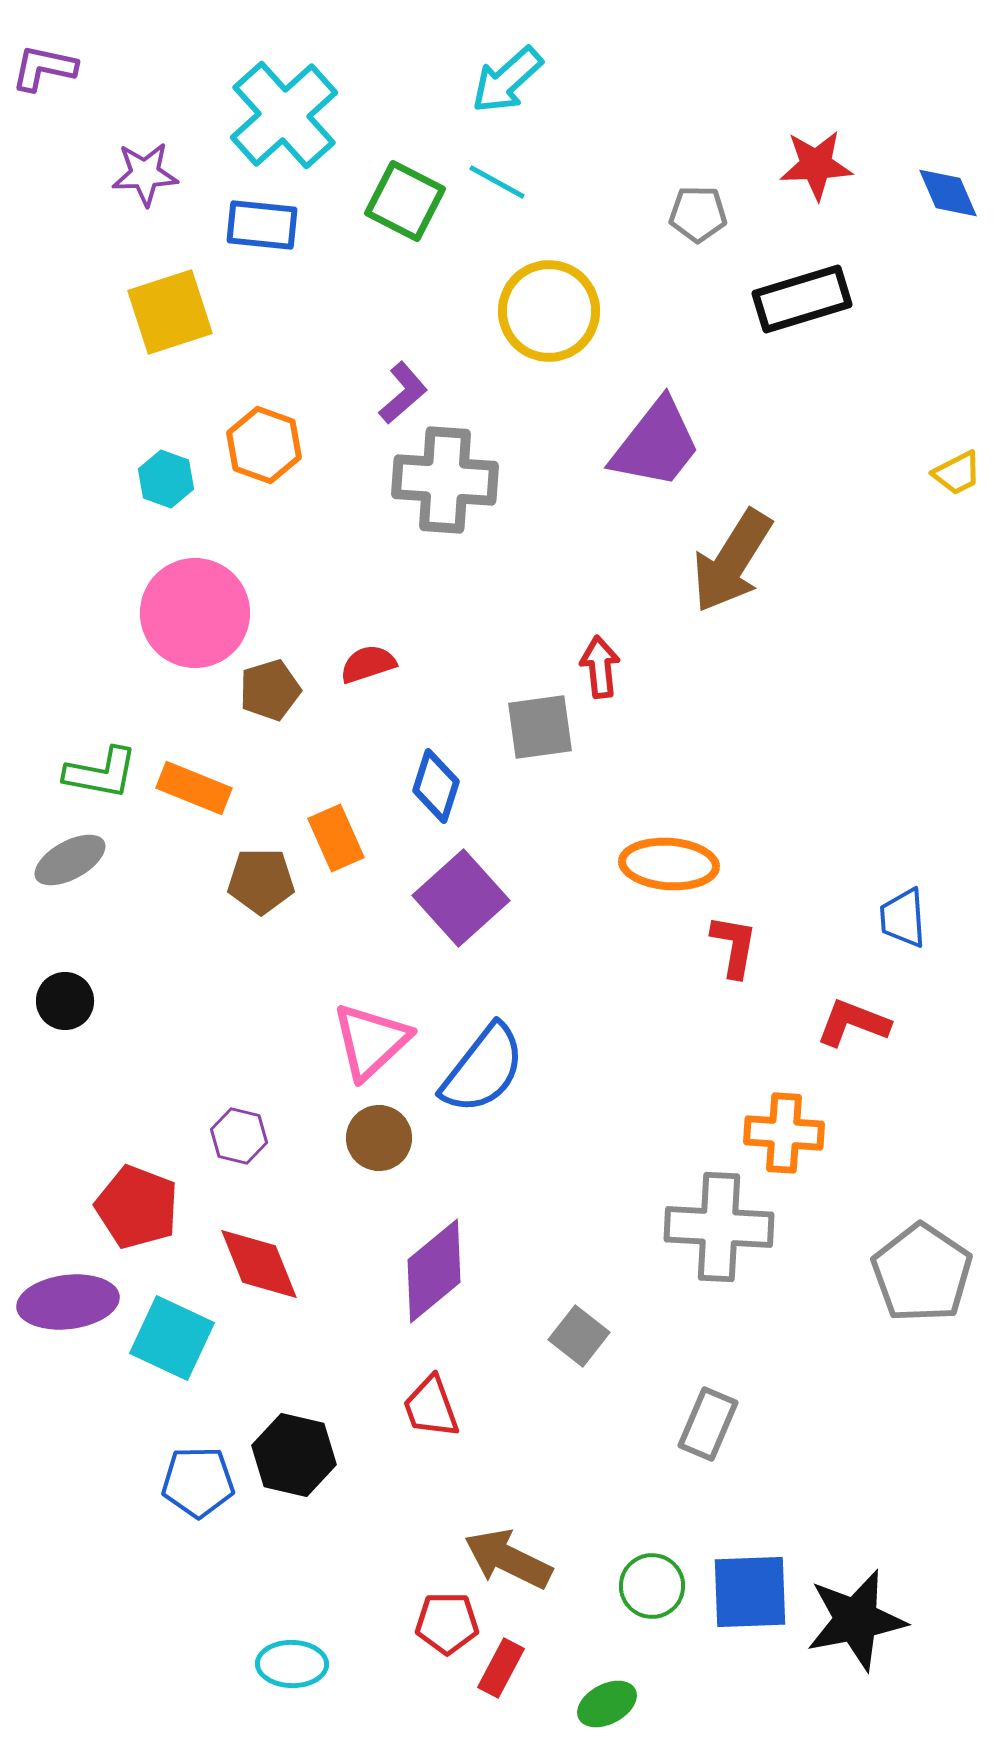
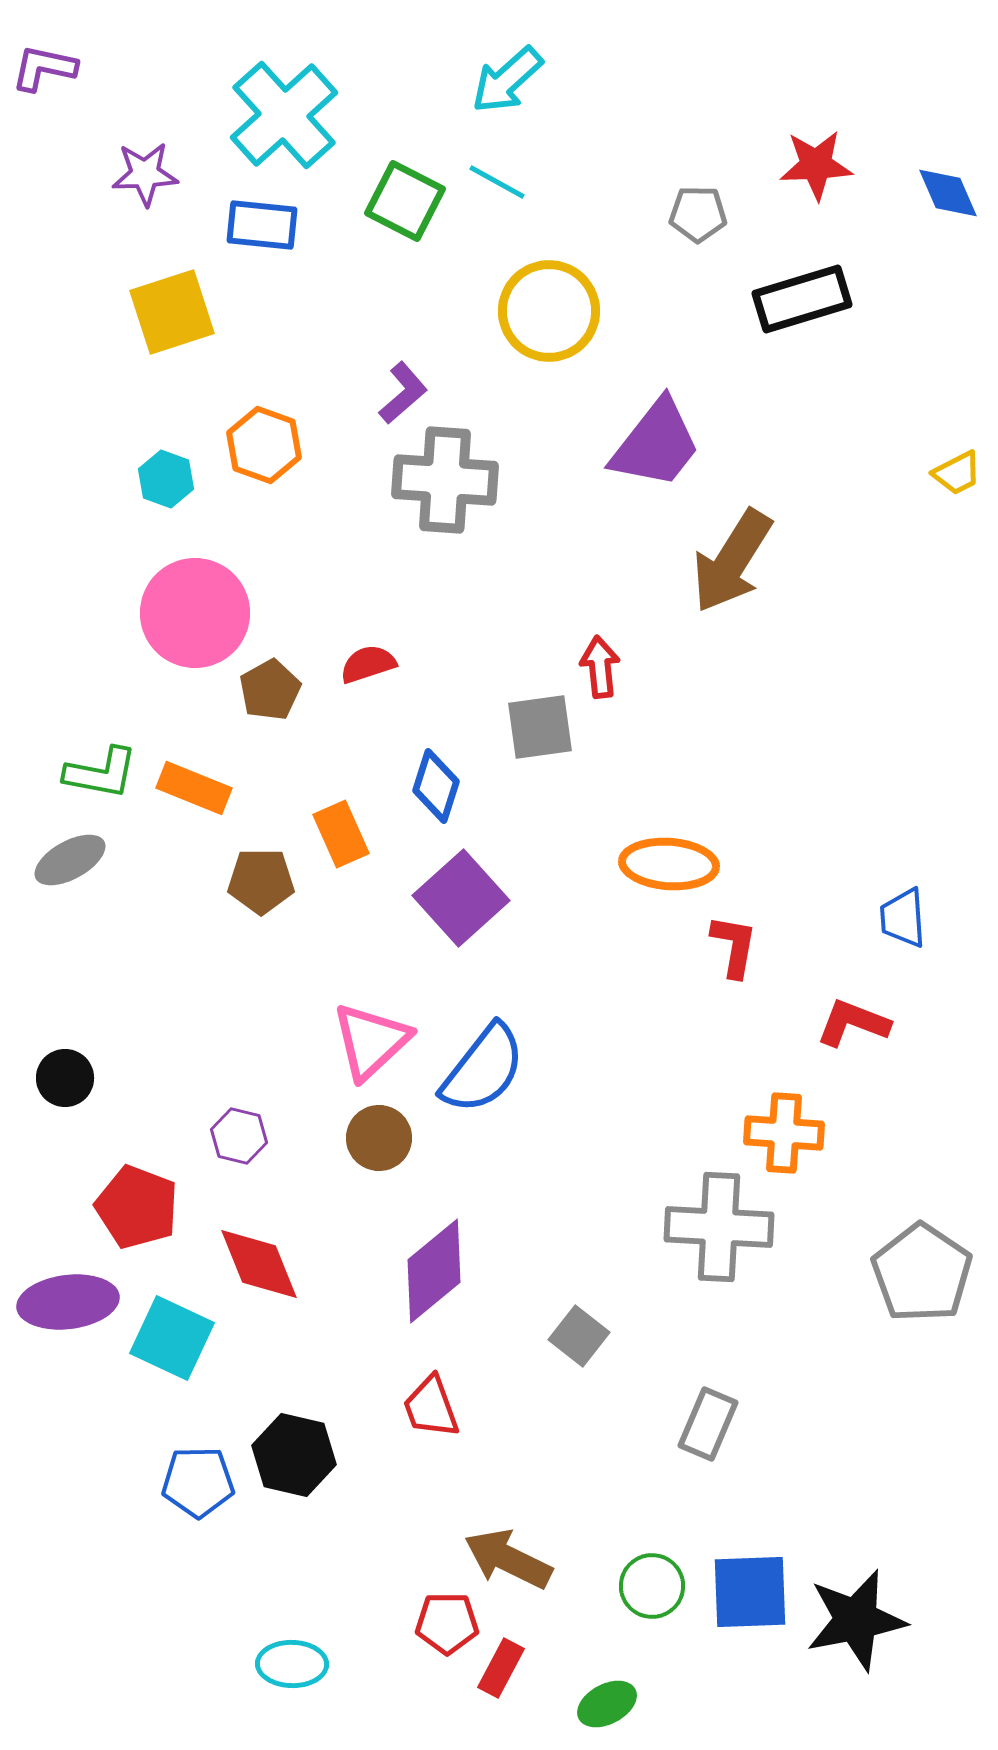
yellow square at (170, 312): moved 2 px right
brown pentagon at (270, 690): rotated 12 degrees counterclockwise
orange rectangle at (336, 838): moved 5 px right, 4 px up
black circle at (65, 1001): moved 77 px down
